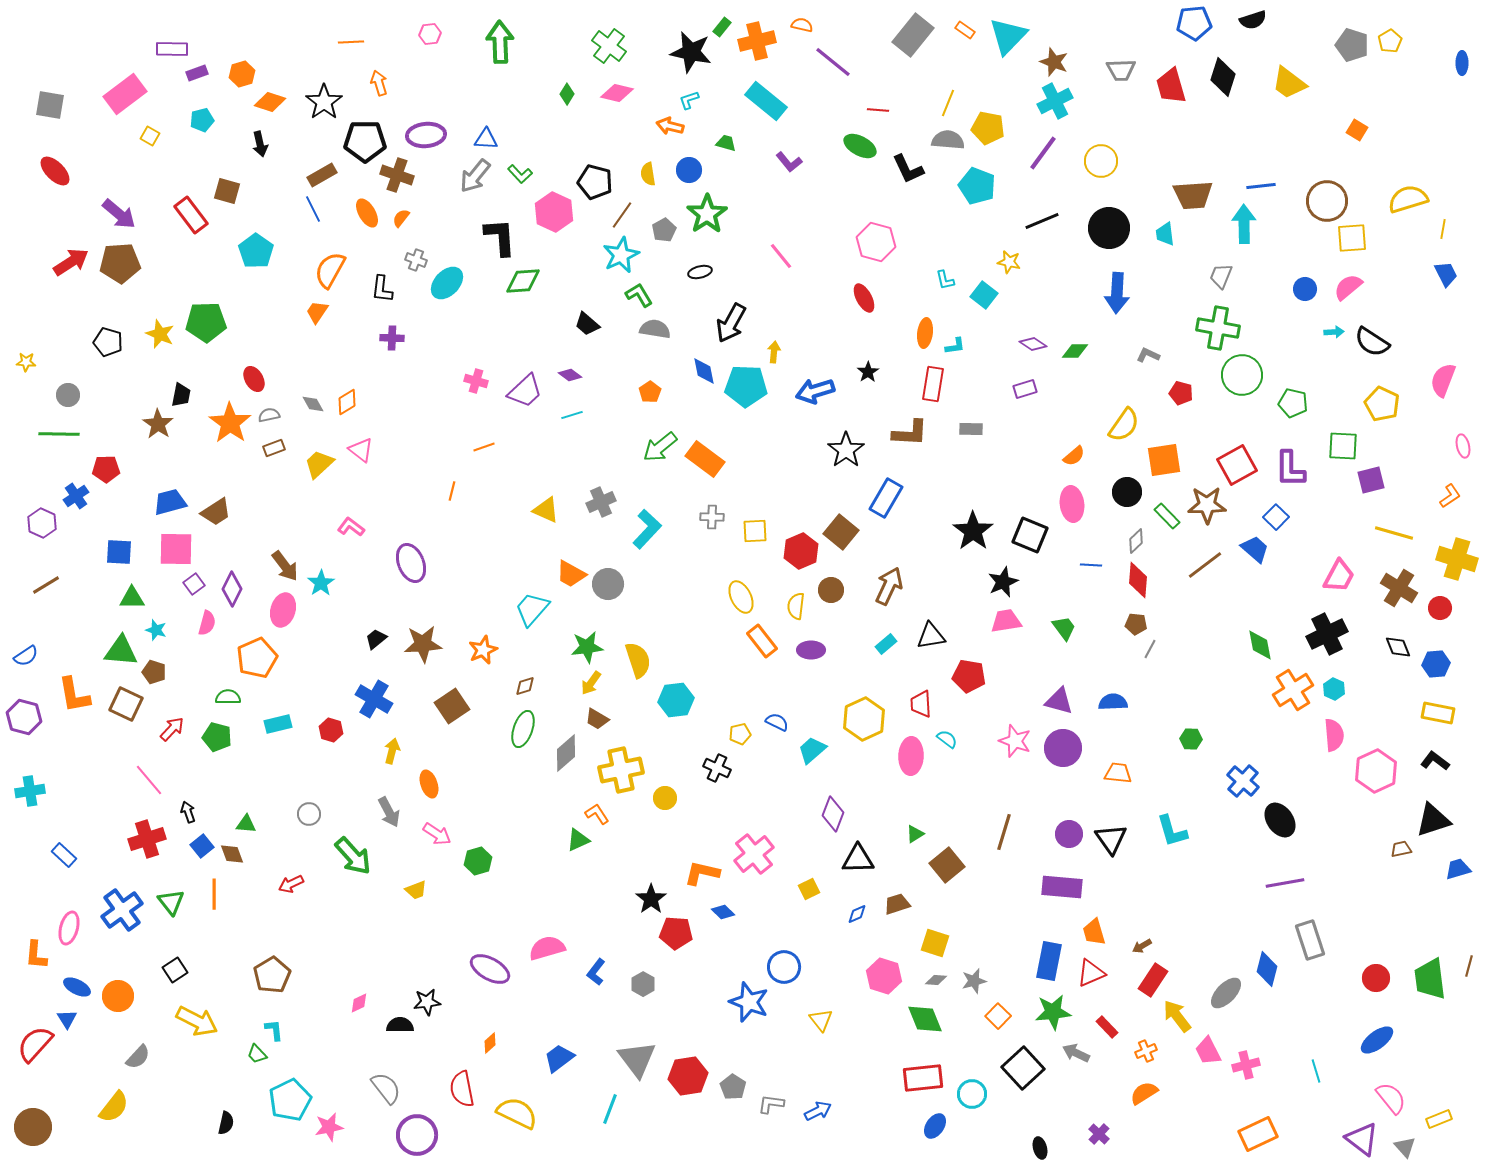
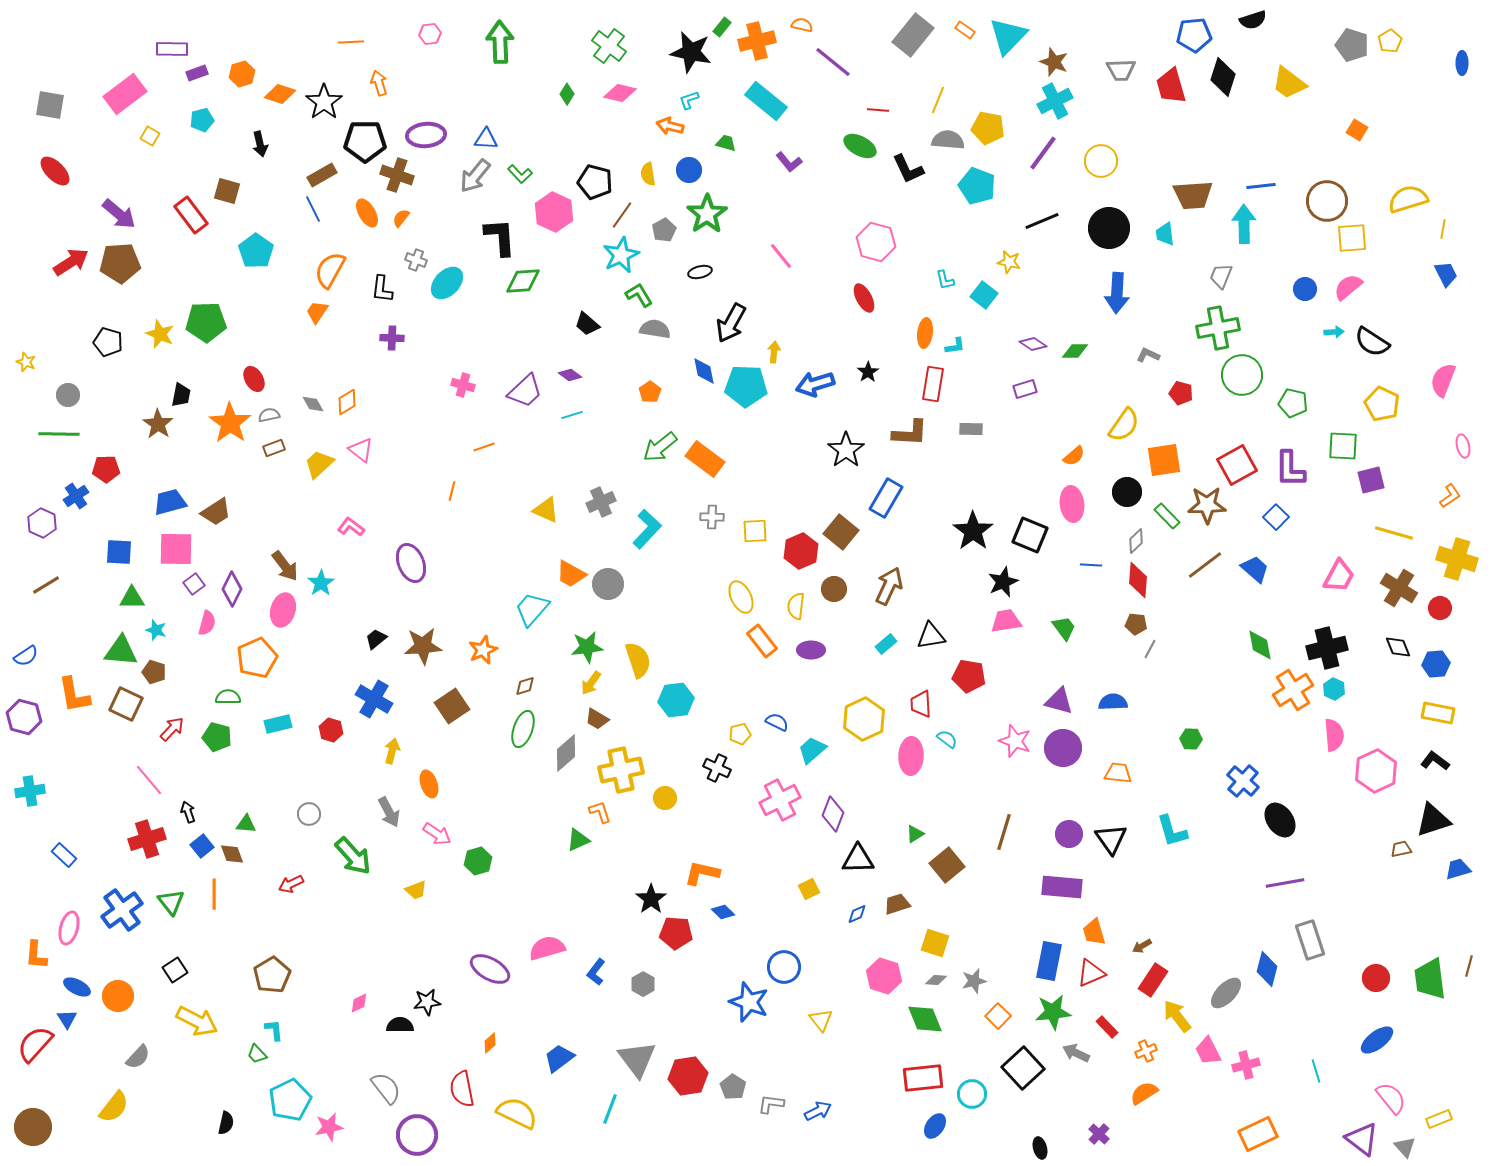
blue pentagon at (1194, 23): moved 12 px down
pink diamond at (617, 93): moved 3 px right
orange diamond at (270, 102): moved 10 px right, 8 px up
yellow line at (948, 103): moved 10 px left, 3 px up
green cross at (1218, 328): rotated 21 degrees counterclockwise
yellow star at (26, 362): rotated 18 degrees clockwise
pink cross at (476, 381): moved 13 px left, 4 px down
blue arrow at (815, 391): moved 7 px up
blue trapezoid at (1255, 549): moved 20 px down
brown circle at (831, 590): moved 3 px right, 1 px up
black cross at (1327, 634): moved 14 px down; rotated 12 degrees clockwise
brown star at (423, 644): moved 2 px down
orange L-shape at (597, 814): moved 3 px right, 2 px up; rotated 15 degrees clockwise
pink cross at (754, 854): moved 26 px right, 54 px up; rotated 12 degrees clockwise
